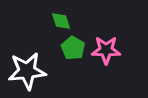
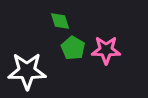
green diamond: moved 1 px left
white star: rotated 6 degrees clockwise
